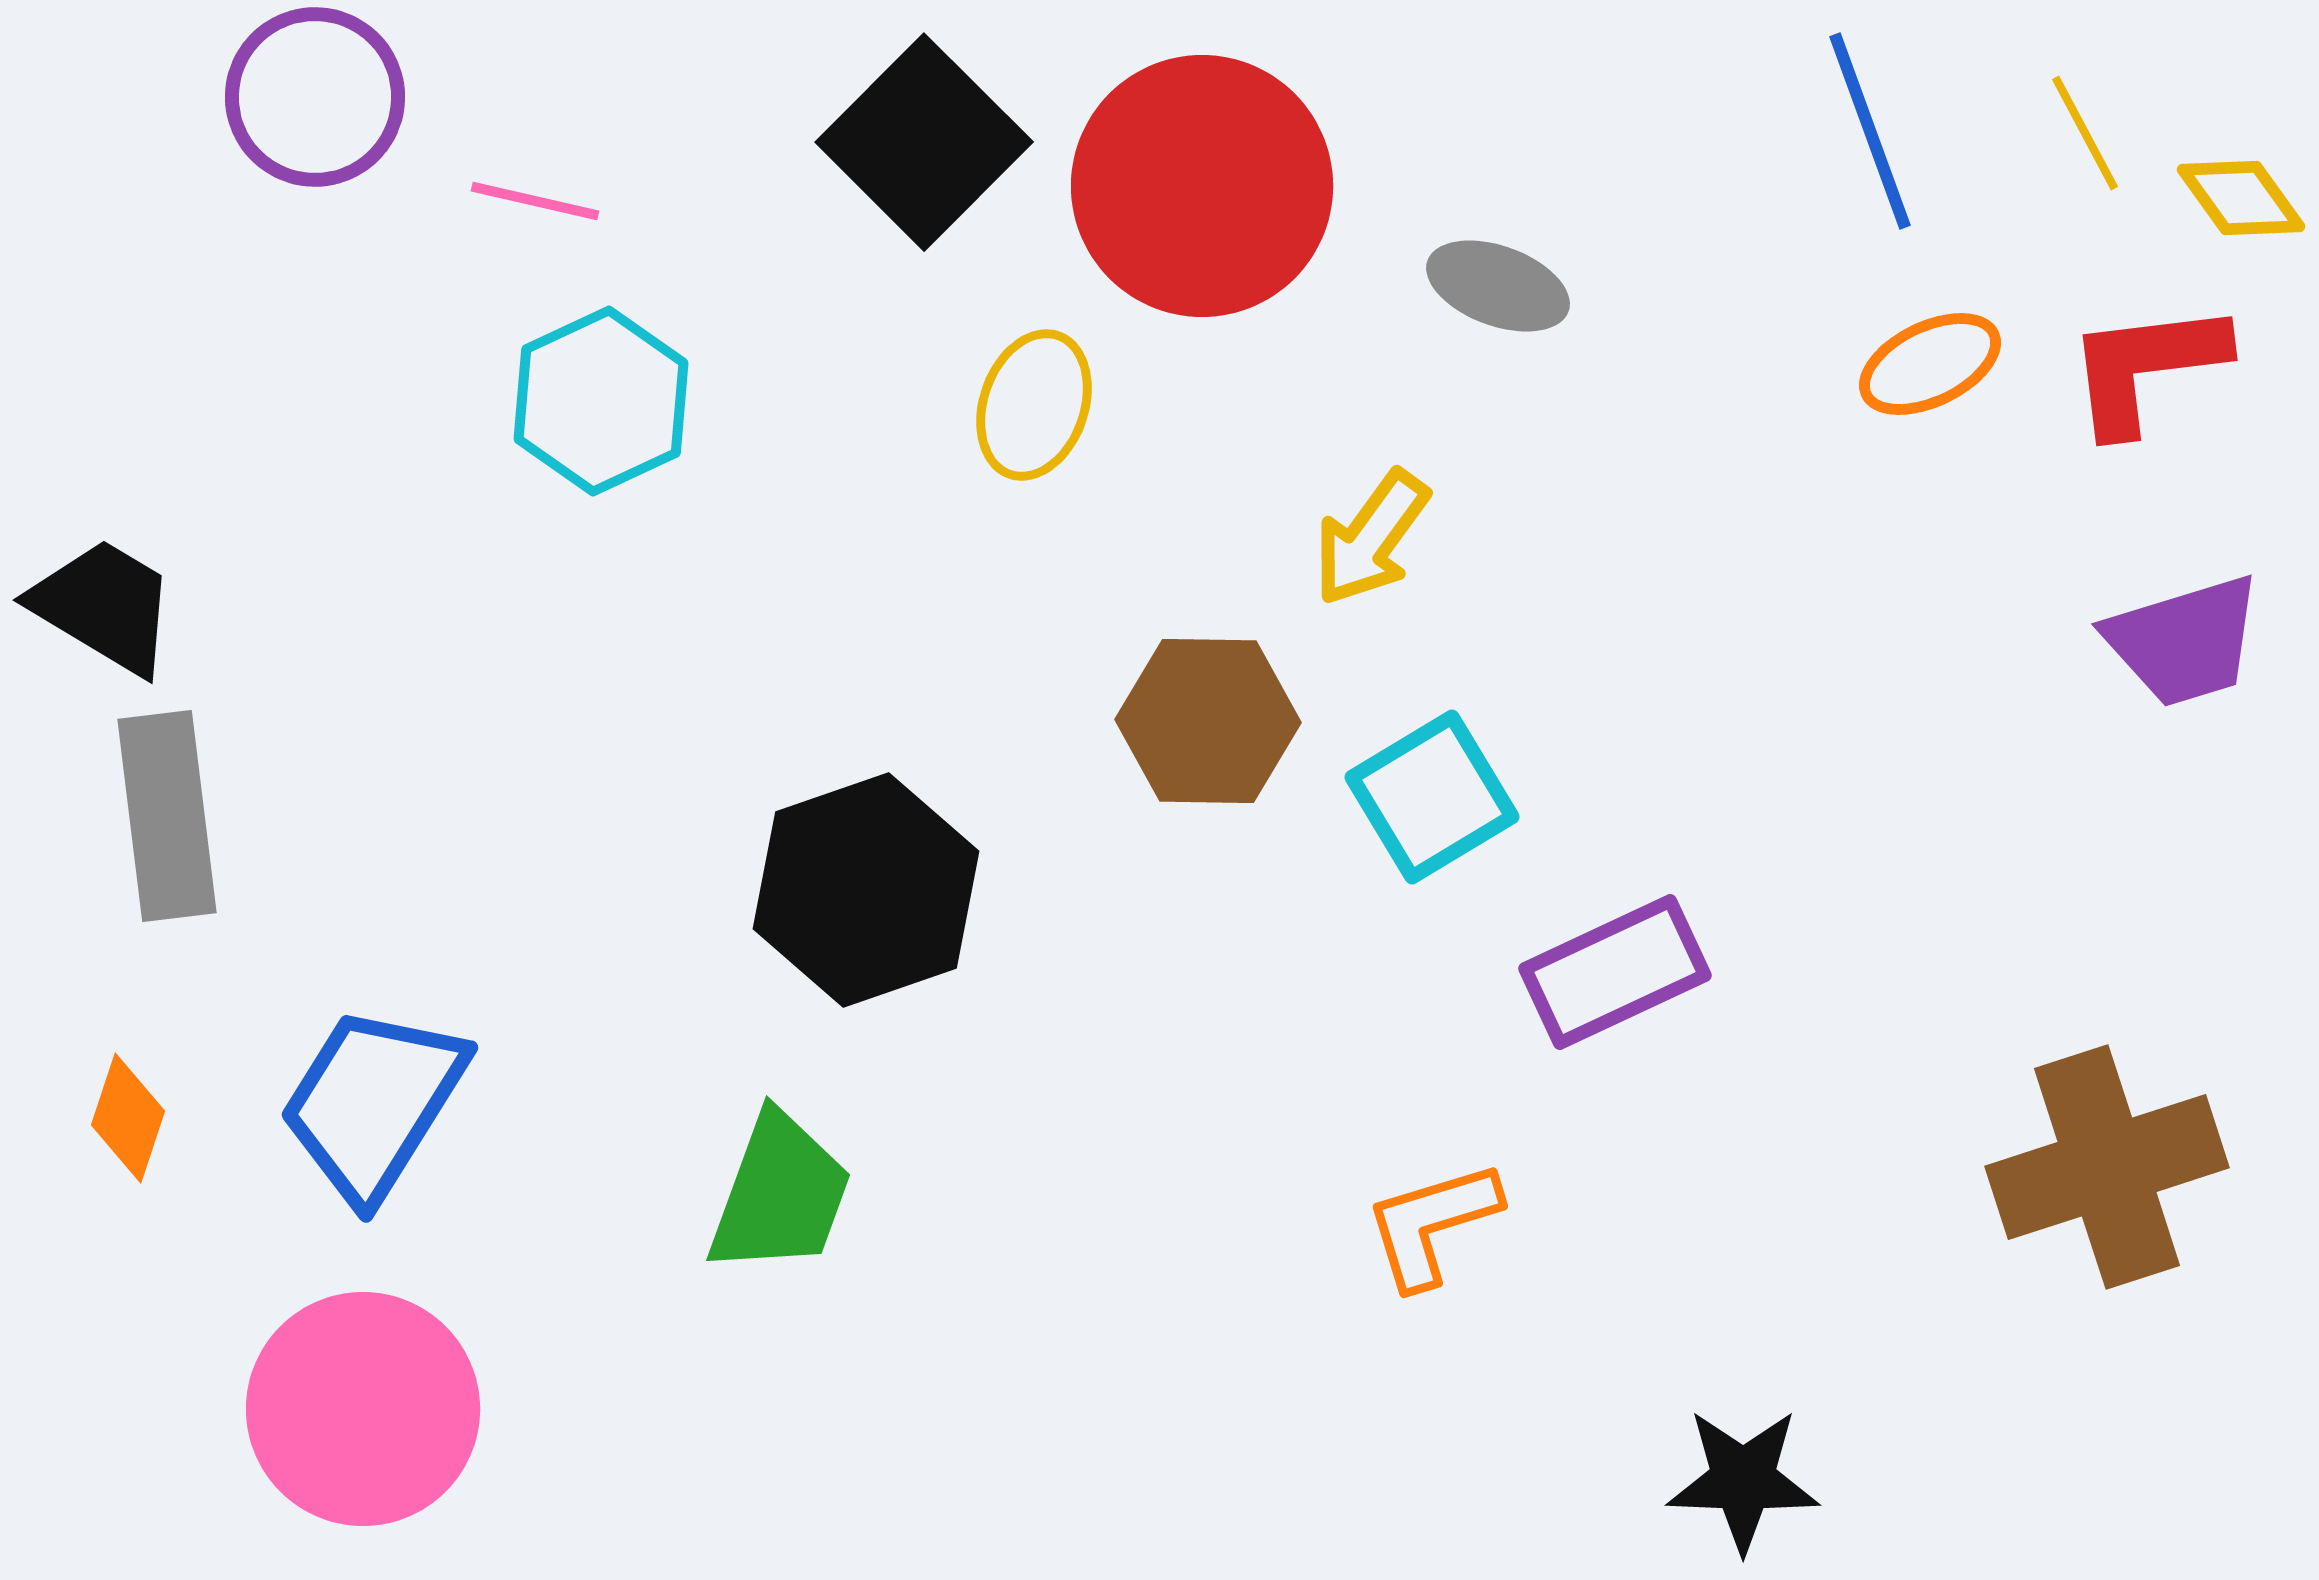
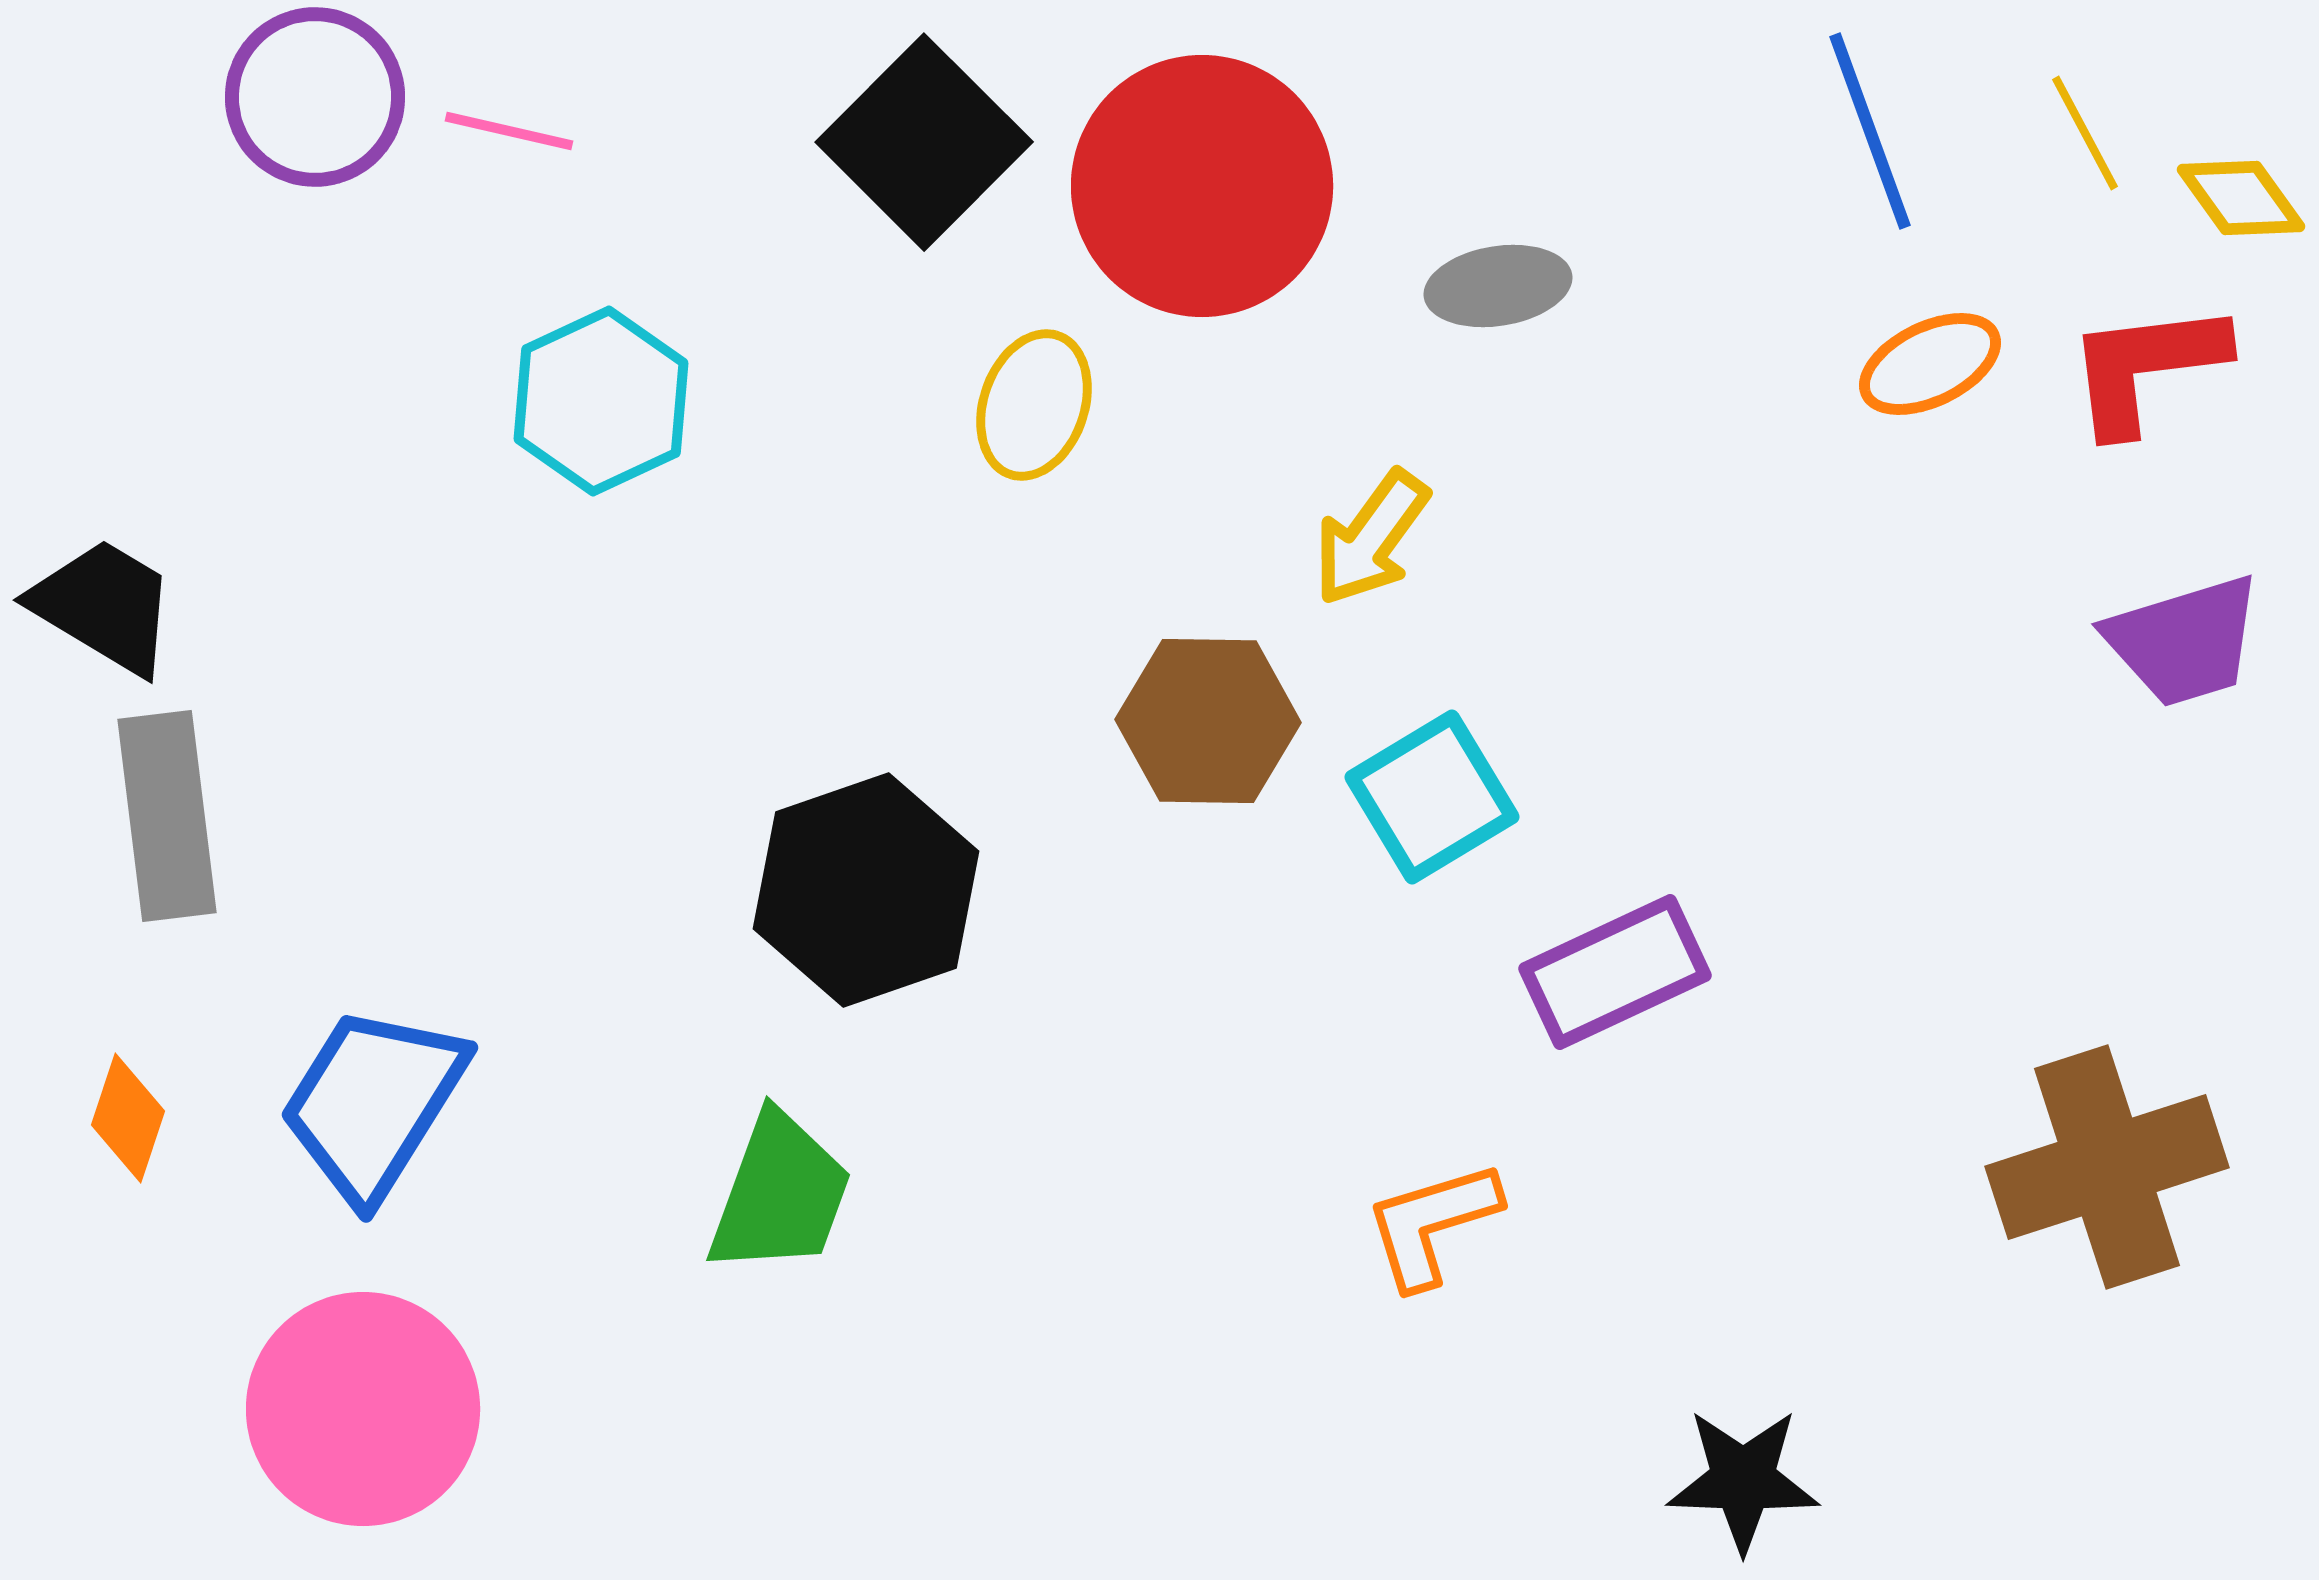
pink line: moved 26 px left, 70 px up
gray ellipse: rotated 29 degrees counterclockwise
